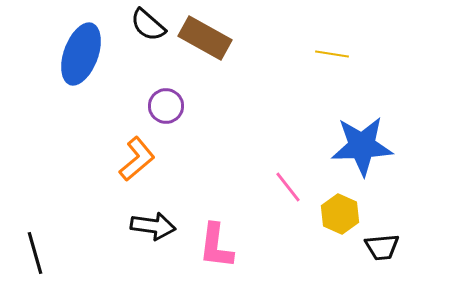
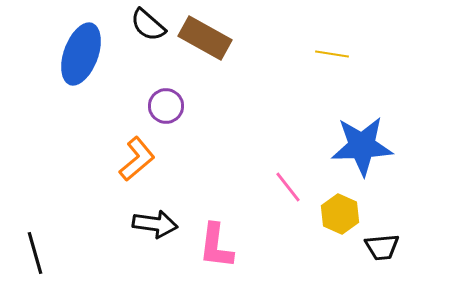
black arrow: moved 2 px right, 2 px up
